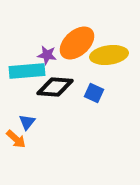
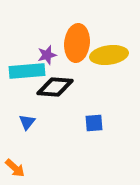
orange ellipse: rotated 42 degrees counterclockwise
purple star: rotated 24 degrees counterclockwise
blue square: moved 30 px down; rotated 30 degrees counterclockwise
orange arrow: moved 1 px left, 29 px down
